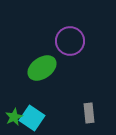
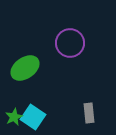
purple circle: moved 2 px down
green ellipse: moved 17 px left
cyan square: moved 1 px right, 1 px up
